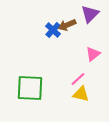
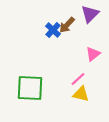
brown arrow: rotated 24 degrees counterclockwise
